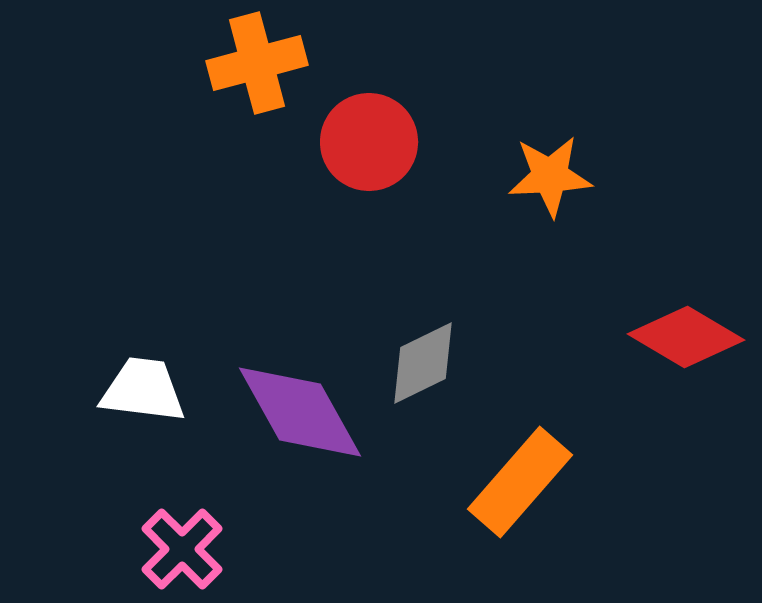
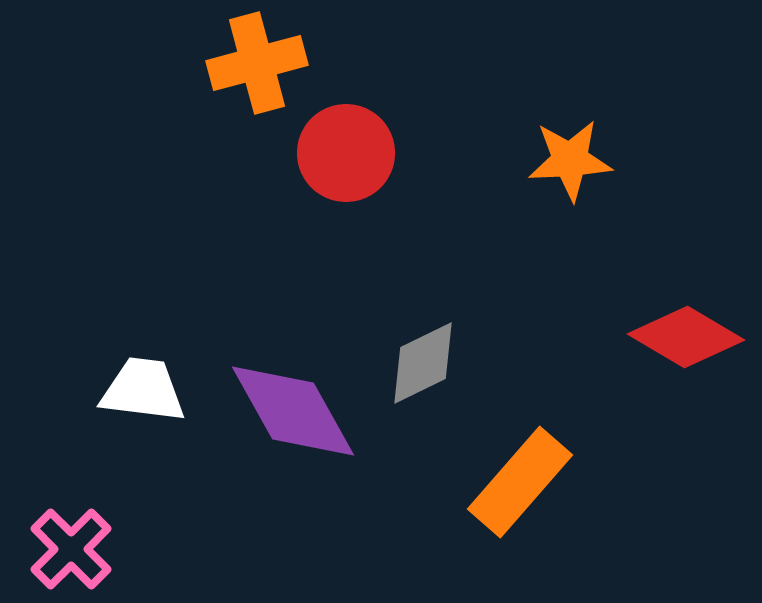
red circle: moved 23 px left, 11 px down
orange star: moved 20 px right, 16 px up
purple diamond: moved 7 px left, 1 px up
pink cross: moved 111 px left
